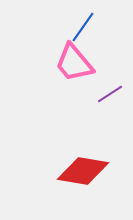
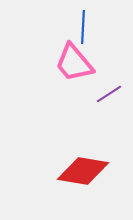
blue line: rotated 32 degrees counterclockwise
purple line: moved 1 px left
